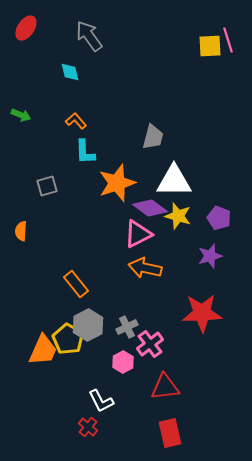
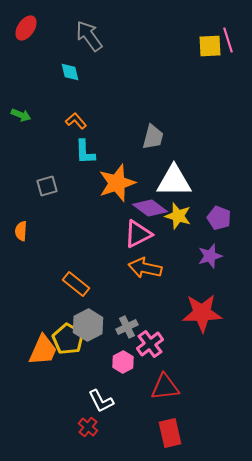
orange rectangle: rotated 12 degrees counterclockwise
